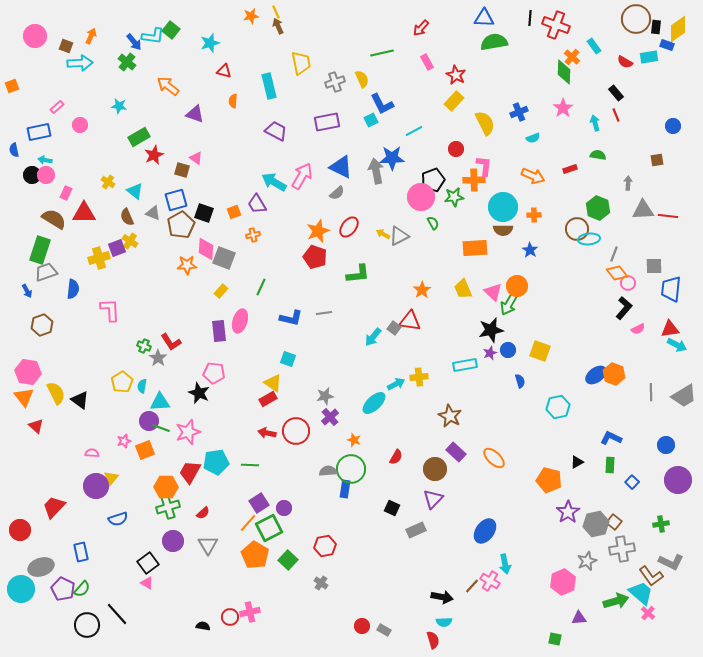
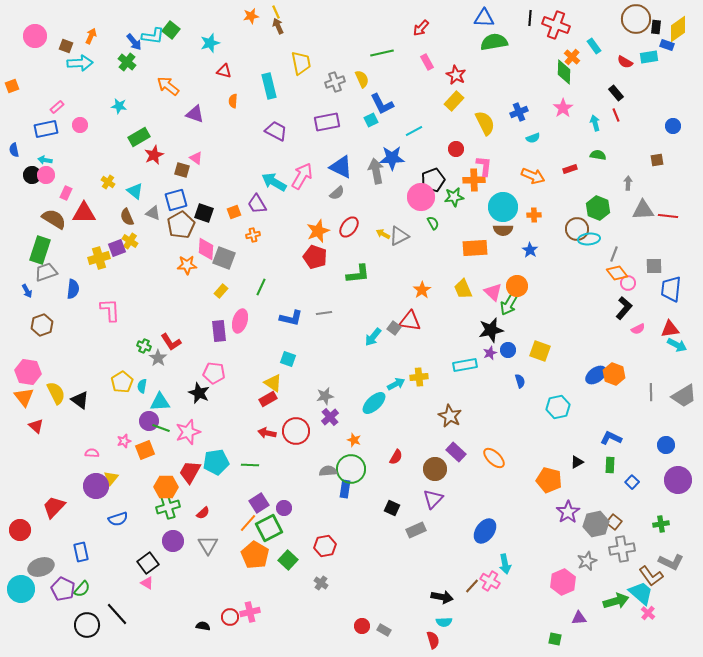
blue rectangle at (39, 132): moved 7 px right, 3 px up
